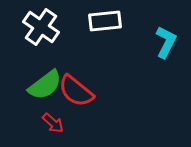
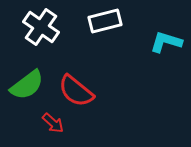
white rectangle: rotated 8 degrees counterclockwise
cyan L-shape: rotated 100 degrees counterclockwise
green semicircle: moved 18 px left
